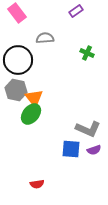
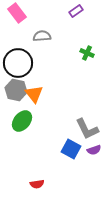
gray semicircle: moved 3 px left, 2 px up
black circle: moved 3 px down
orange triangle: moved 4 px up
green ellipse: moved 9 px left, 7 px down
gray L-shape: moved 1 px left; rotated 40 degrees clockwise
blue square: rotated 24 degrees clockwise
